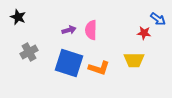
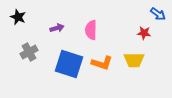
blue arrow: moved 5 px up
purple arrow: moved 12 px left, 2 px up
blue square: moved 1 px down
orange L-shape: moved 3 px right, 5 px up
